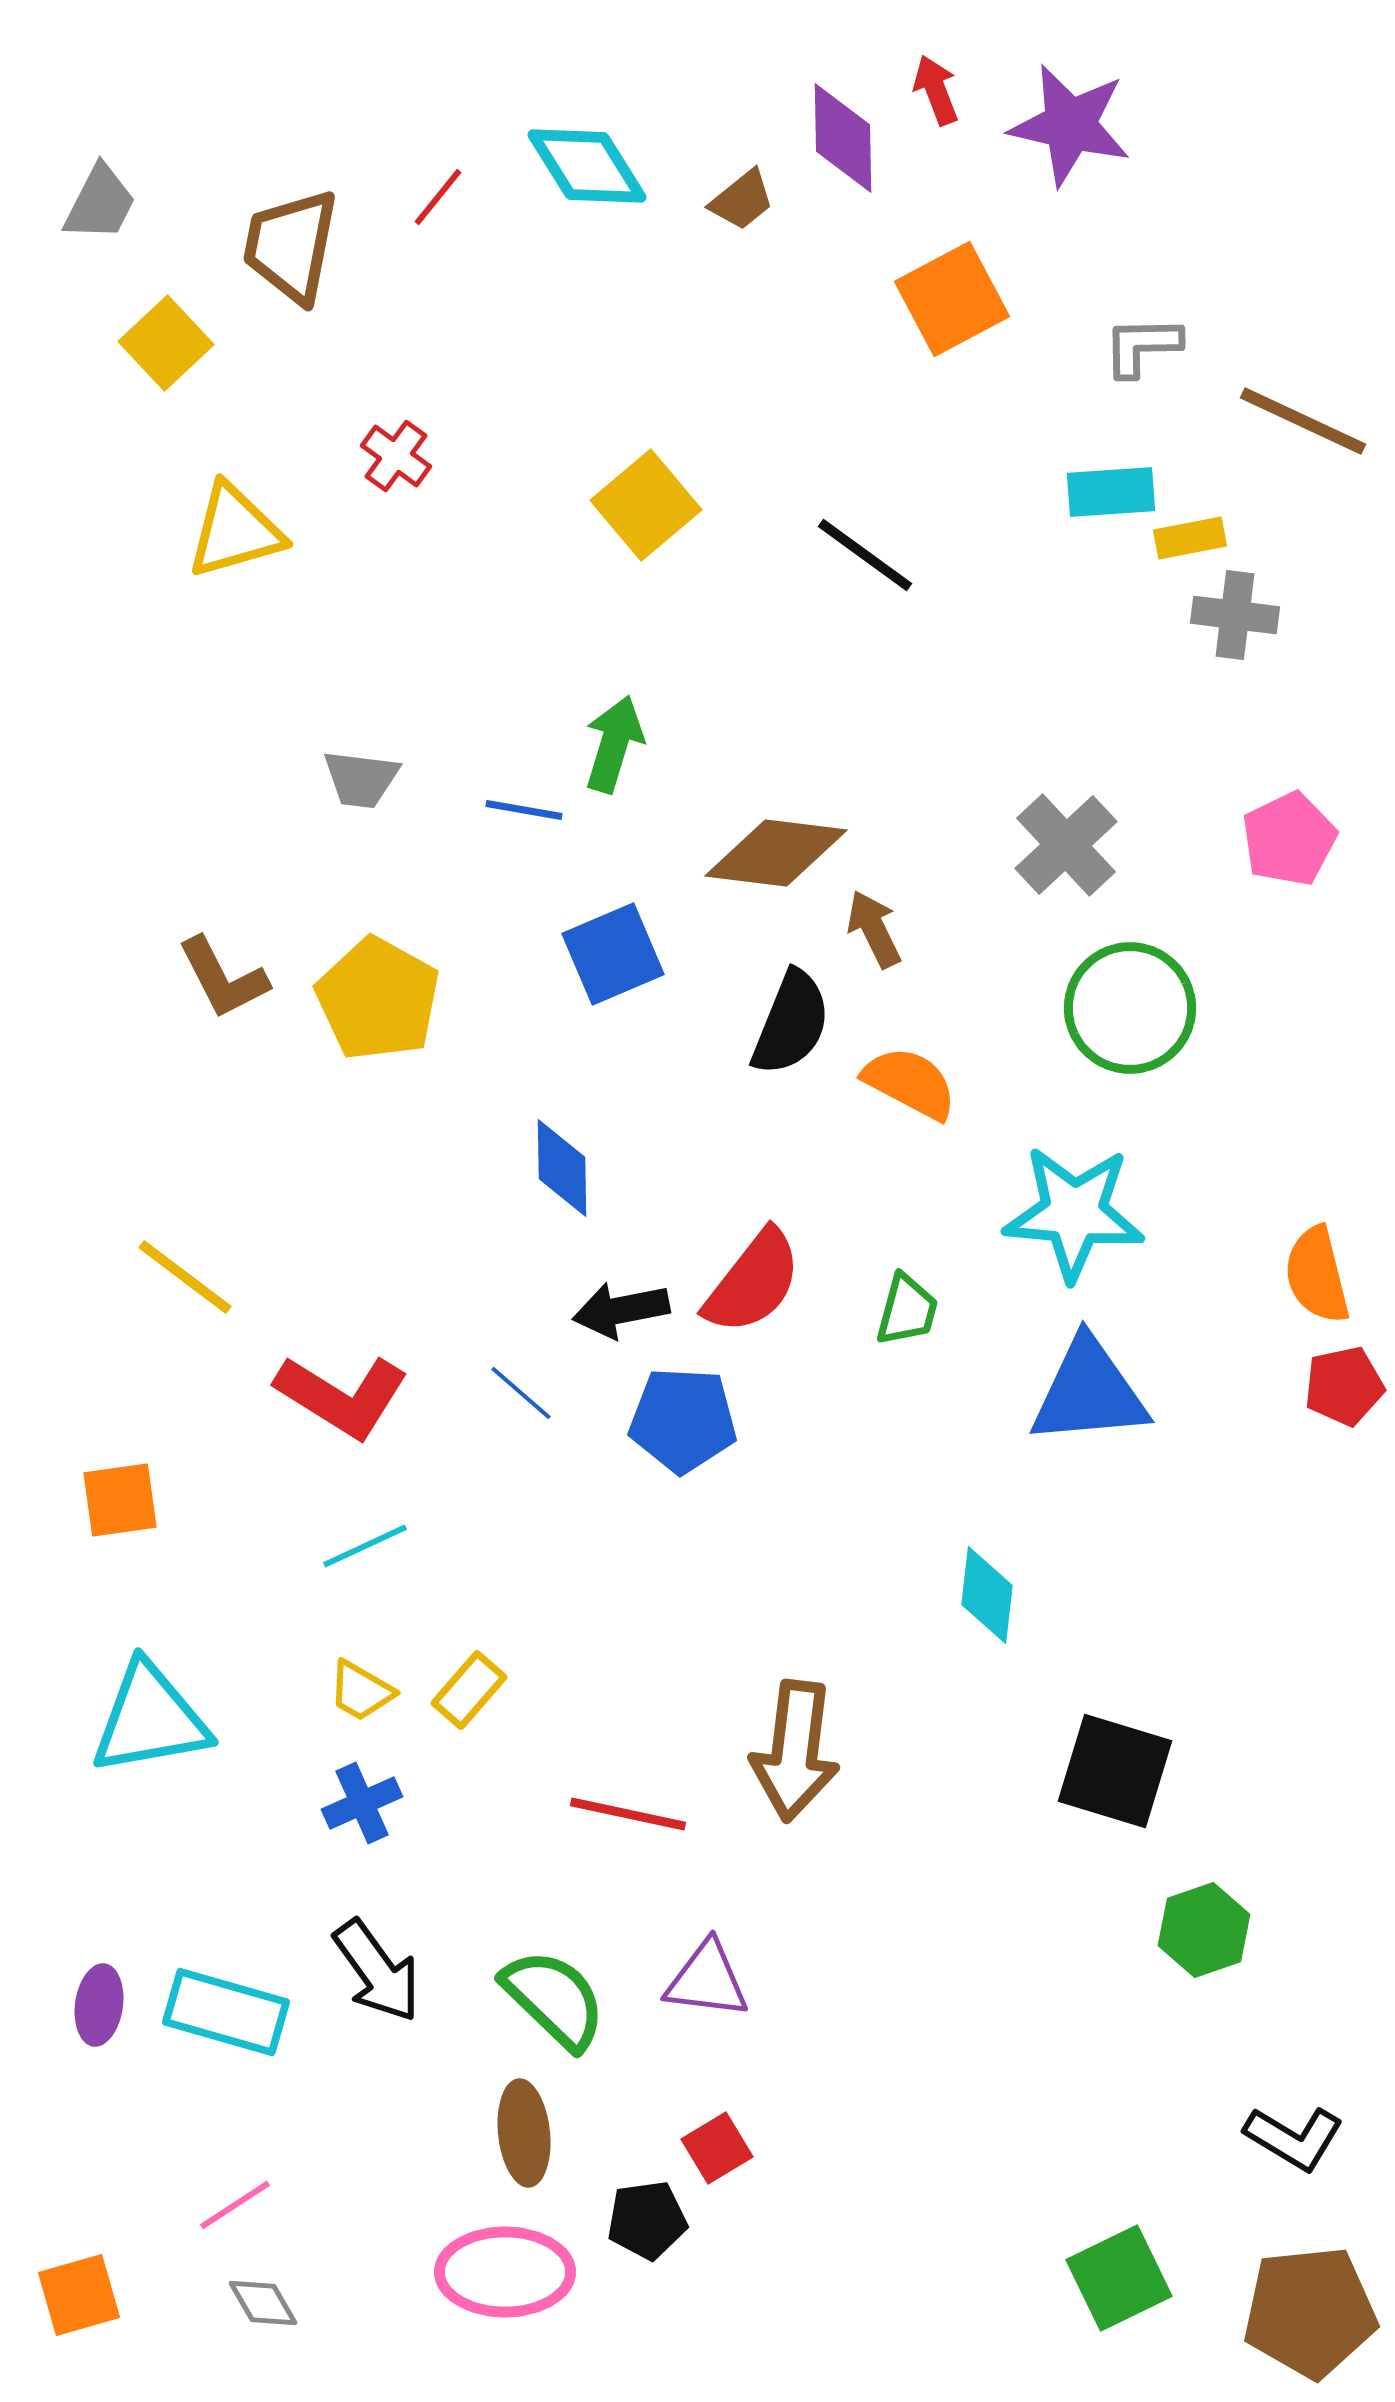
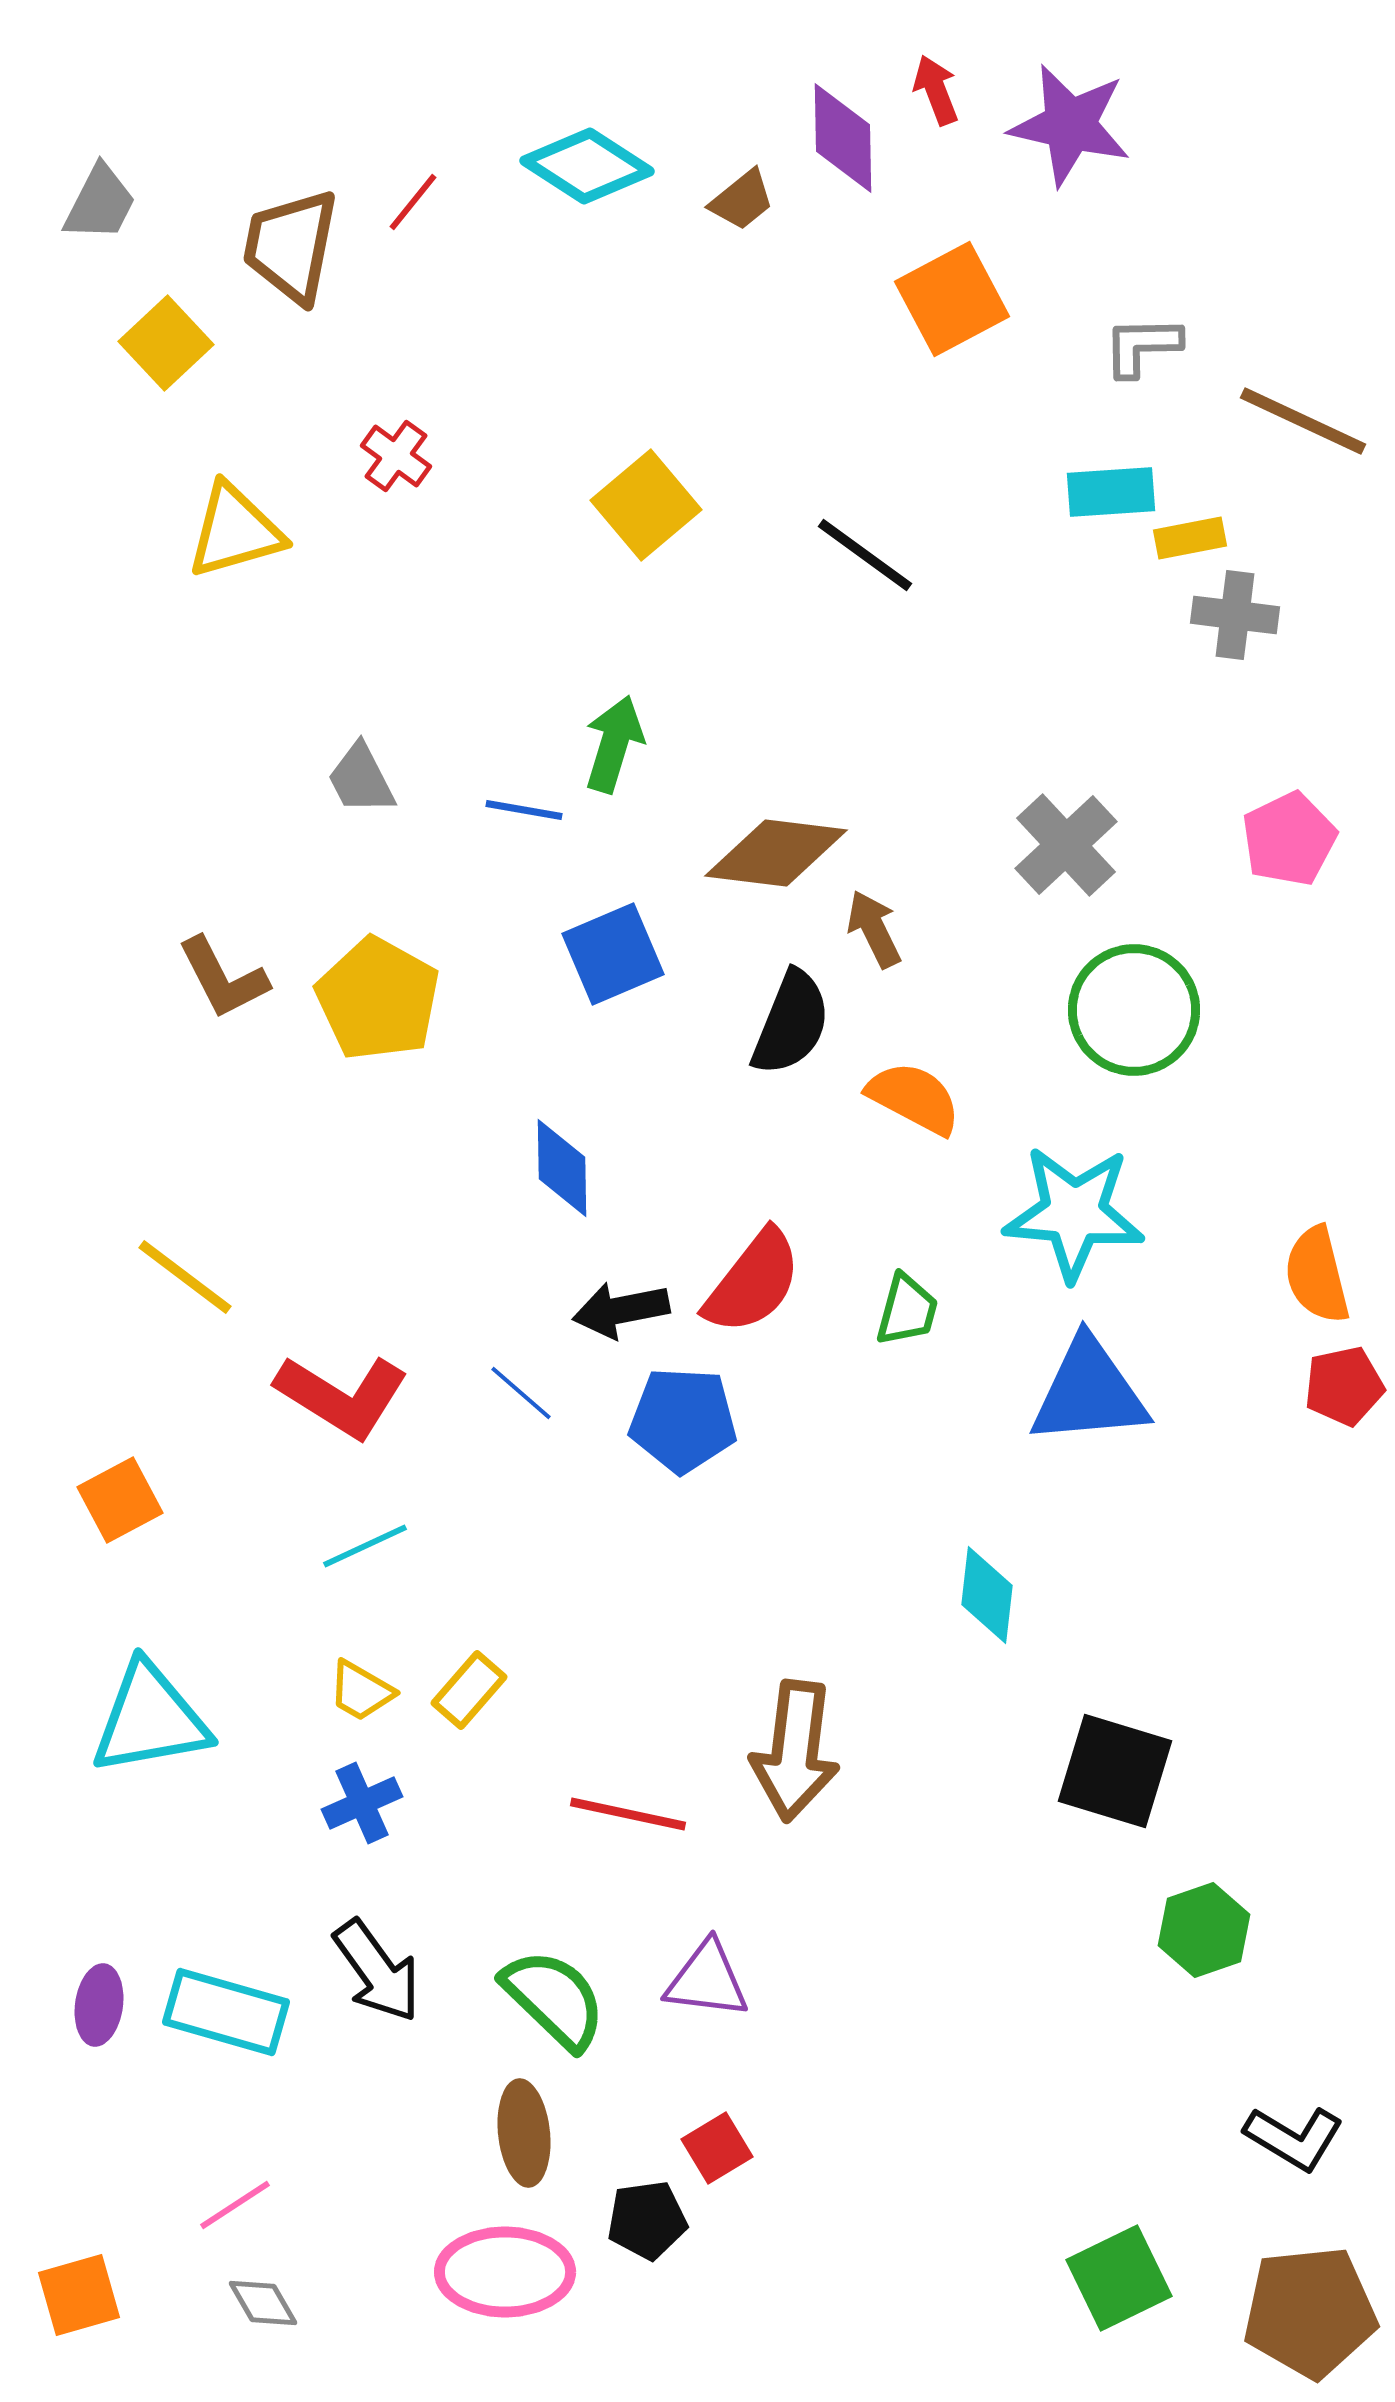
cyan diamond at (587, 166): rotated 25 degrees counterclockwise
red line at (438, 197): moved 25 px left, 5 px down
gray trapezoid at (361, 779): rotated 56 degrees clockwise
green circle at (1130, 1008): moved 4 px right, 2 px down
orange semicircle at (910, 1083): moved 4 px right, 15 px down
orange square at (120, 1500): rotated 20 degrees counterclockwise
